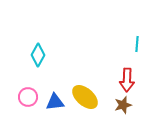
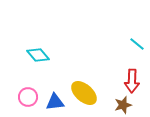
cyan line: rotated 56 degrees counterclockwise
cyan diamond: rotated 70 degrees counterclockwise
red arrow: moved 5 px right, 1 px down
yellow ellipse: moved 1 px left, 4 px up
